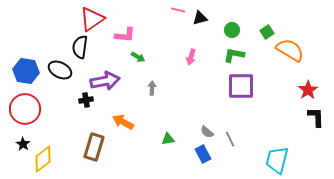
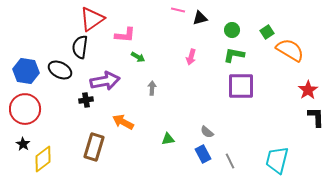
gray line: moved 22 px down
